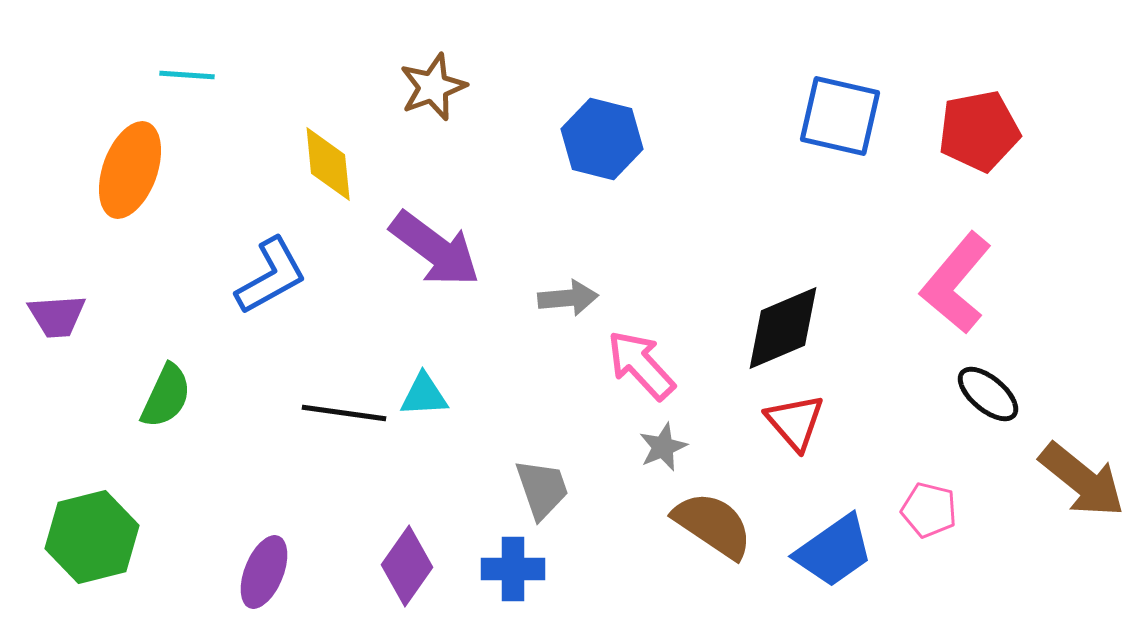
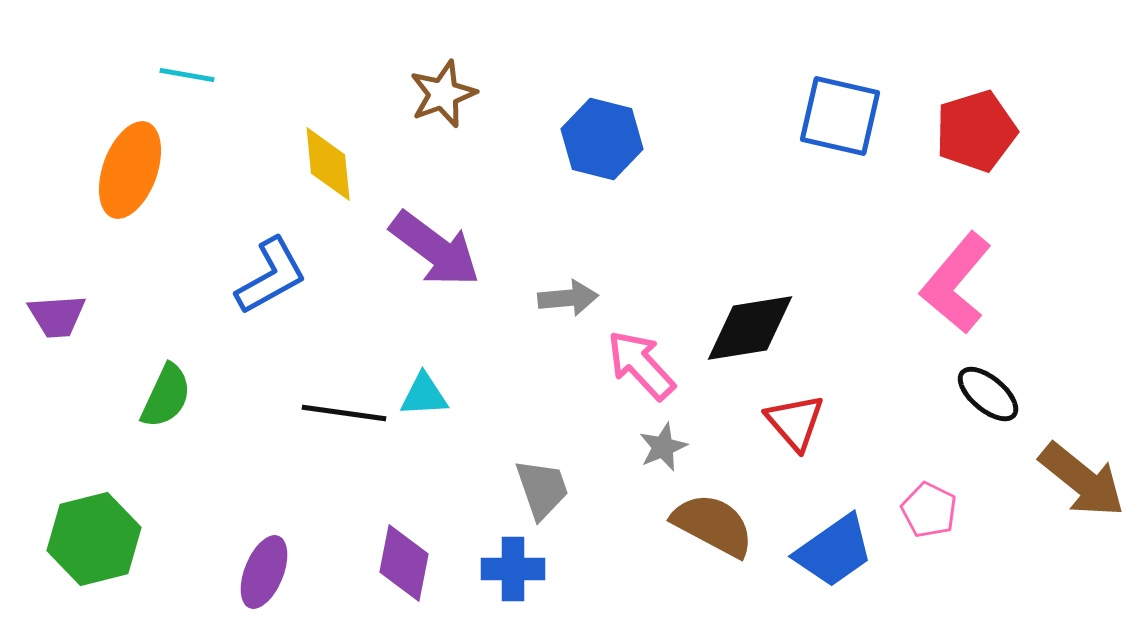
cyan line: rotated 6 degrees clockwise
brown star: moved 10 px right, 7 px down
red pentagon: moved 3 px left; rotated 6 degrees counterclockwise
black diamond: moved 33 px left; rotated 14 degrees clockwise
pink pentagon: rotated 12 degrees clockwise
brown semicircle: rotated 6 degrees counterclockwise
green hexagon: moved 2 px right, 2 px down
purple diamond: moved 3 px left, 3 px up; rotated 24 degrees counterclockwise
